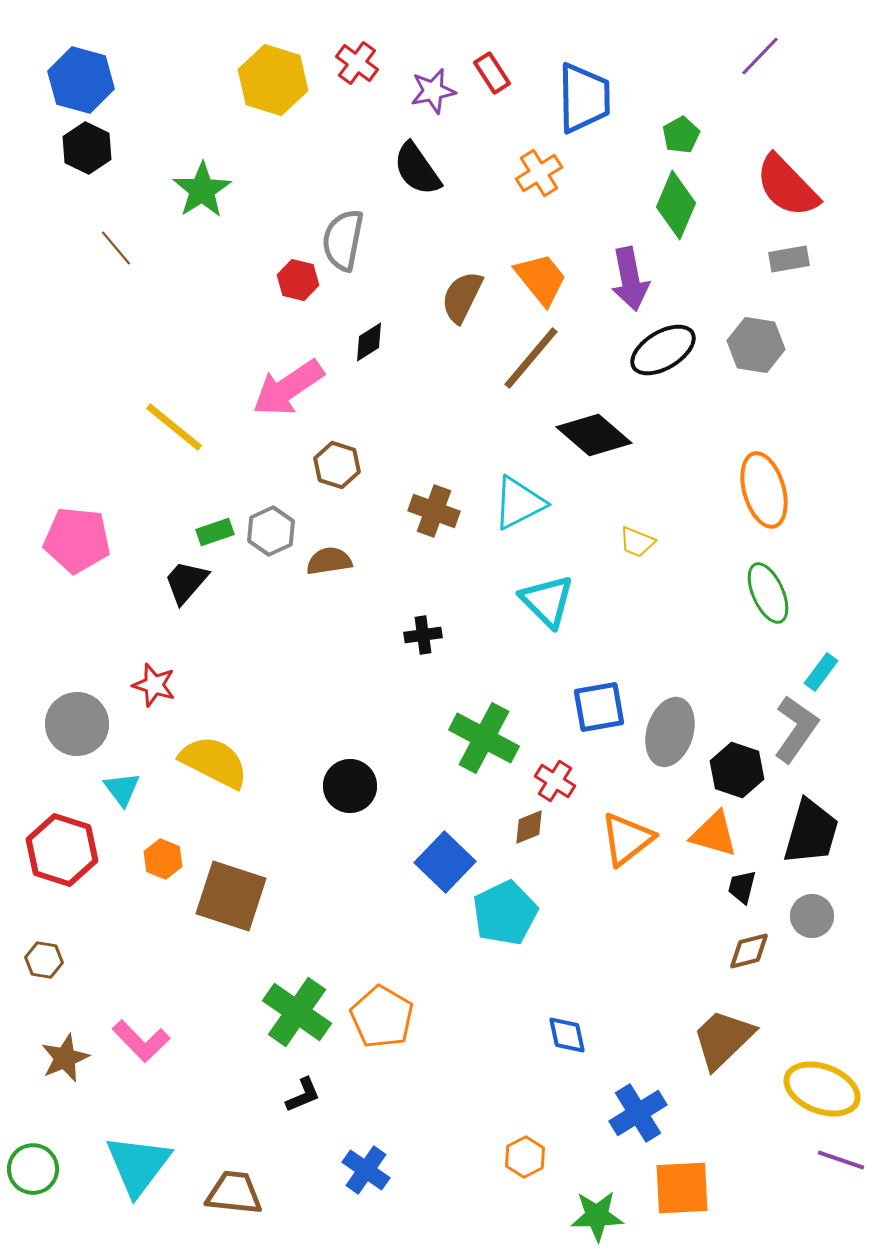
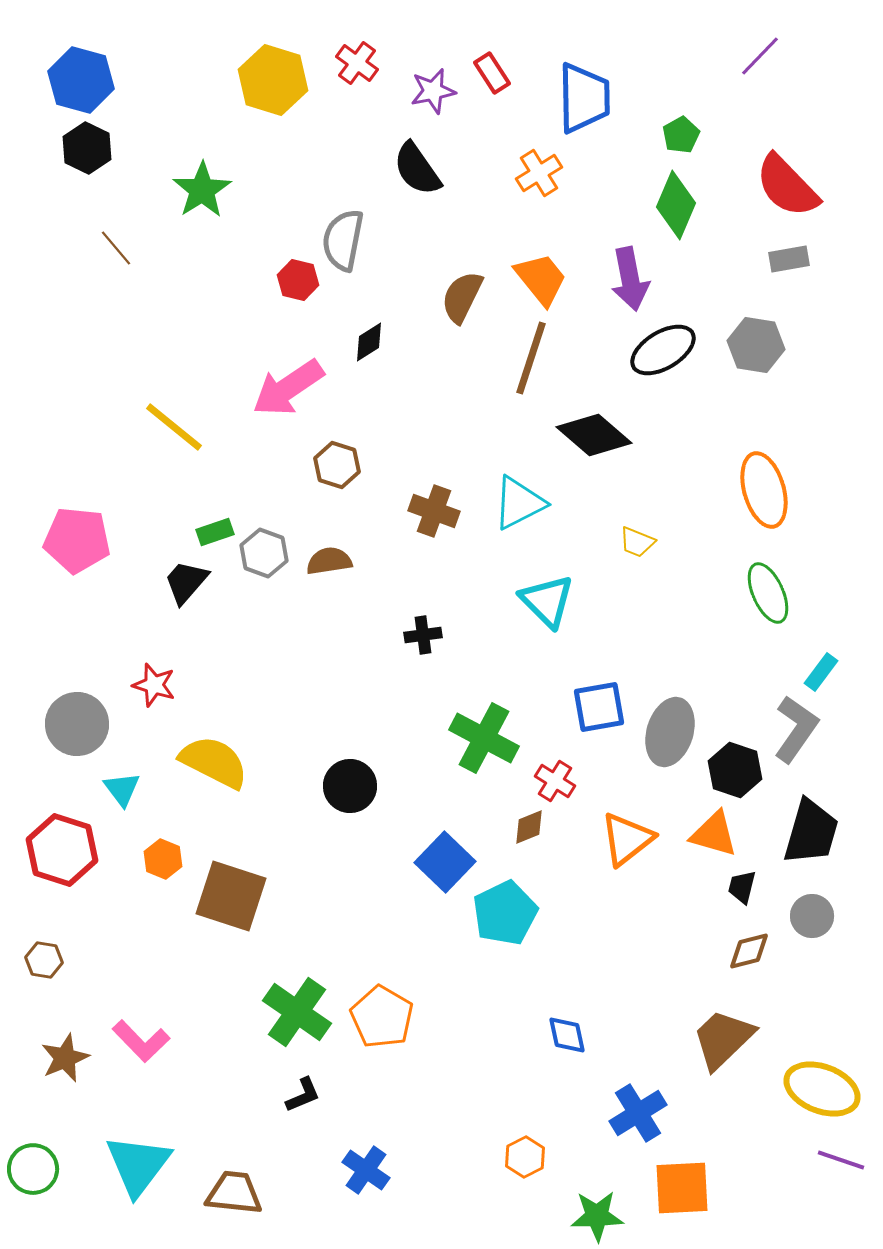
brown line at (531, 358): rotated 22 degrees counterclockwise
gray hexagon at (271, 531): moved 7 px left, 22 px down; rotated 15 degrees counterclockwise
black hexagon at (737, 770): moved 2 px left
